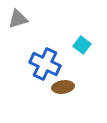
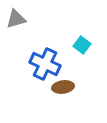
gray triangle: moved 2 px left
